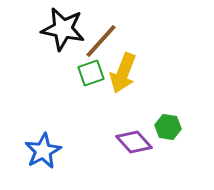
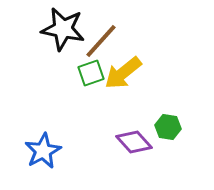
yellow arrow: rotated 30 degrees clockwise
